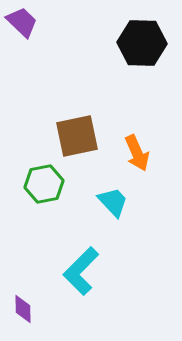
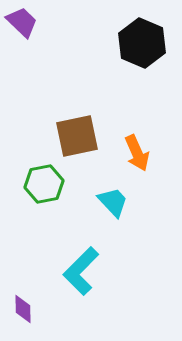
black hexagon: rotated 21 degrees clockwise
